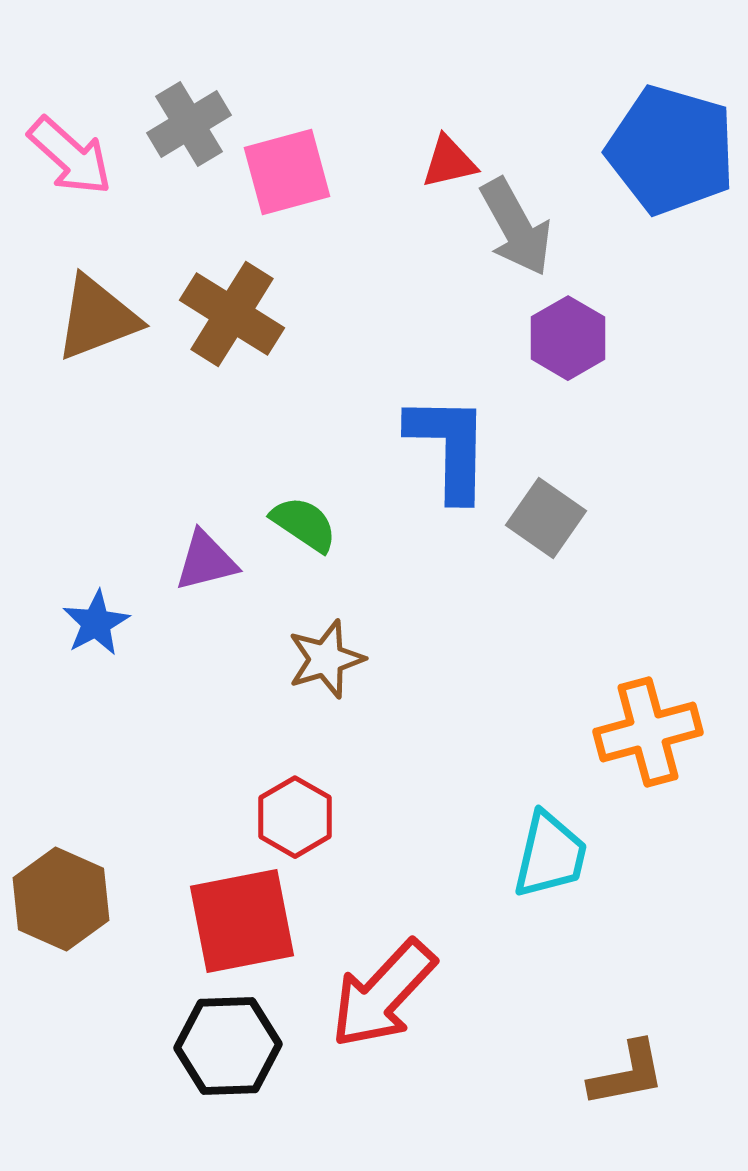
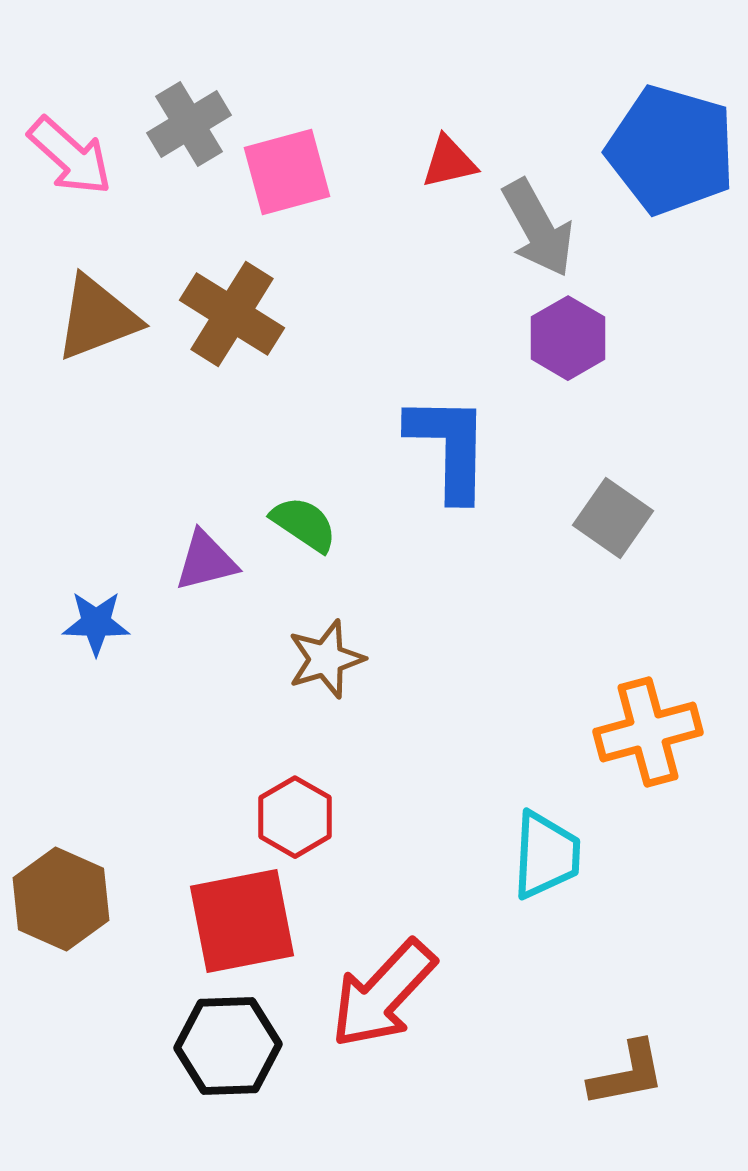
gray arrow: moved 22 px right, 1 px down
gray square: moved 67 px right
blue star: rotated 30 degrees clockwise
cyan trapezoid: moved 4 px left; rotated 10 degrees counterclockwise
